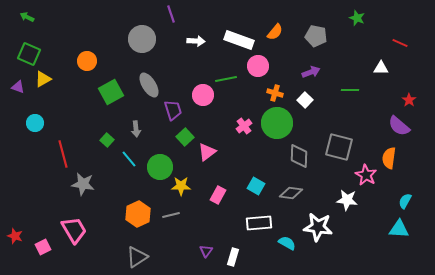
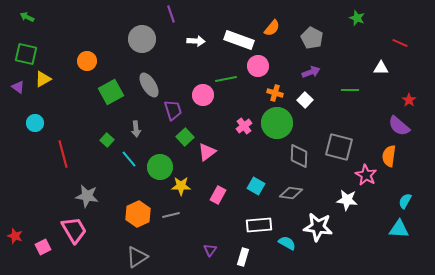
orange semicircle at (275, 32): moved 3 px left, 4 px up
gray pentagon at (316, 36): moved 4 px left, 2 px down; rotated 15 degrees clockwise
green square at (29, 54): moved 3 px left; rotated 10 degrees counterclockwise
purple triangle at (18, 87): rotated 16 degrees clockwise
orange semicircle at (389, 158): moved 2 px up
gray star at (83, 184): moved 4 px right, 12 px down
white rectangle at (259, 223): moved 2 px down
purple triangle at (206, 251): moved 4 px right, 1 px up
white rectangle at (233, 257): moved 10 px right
